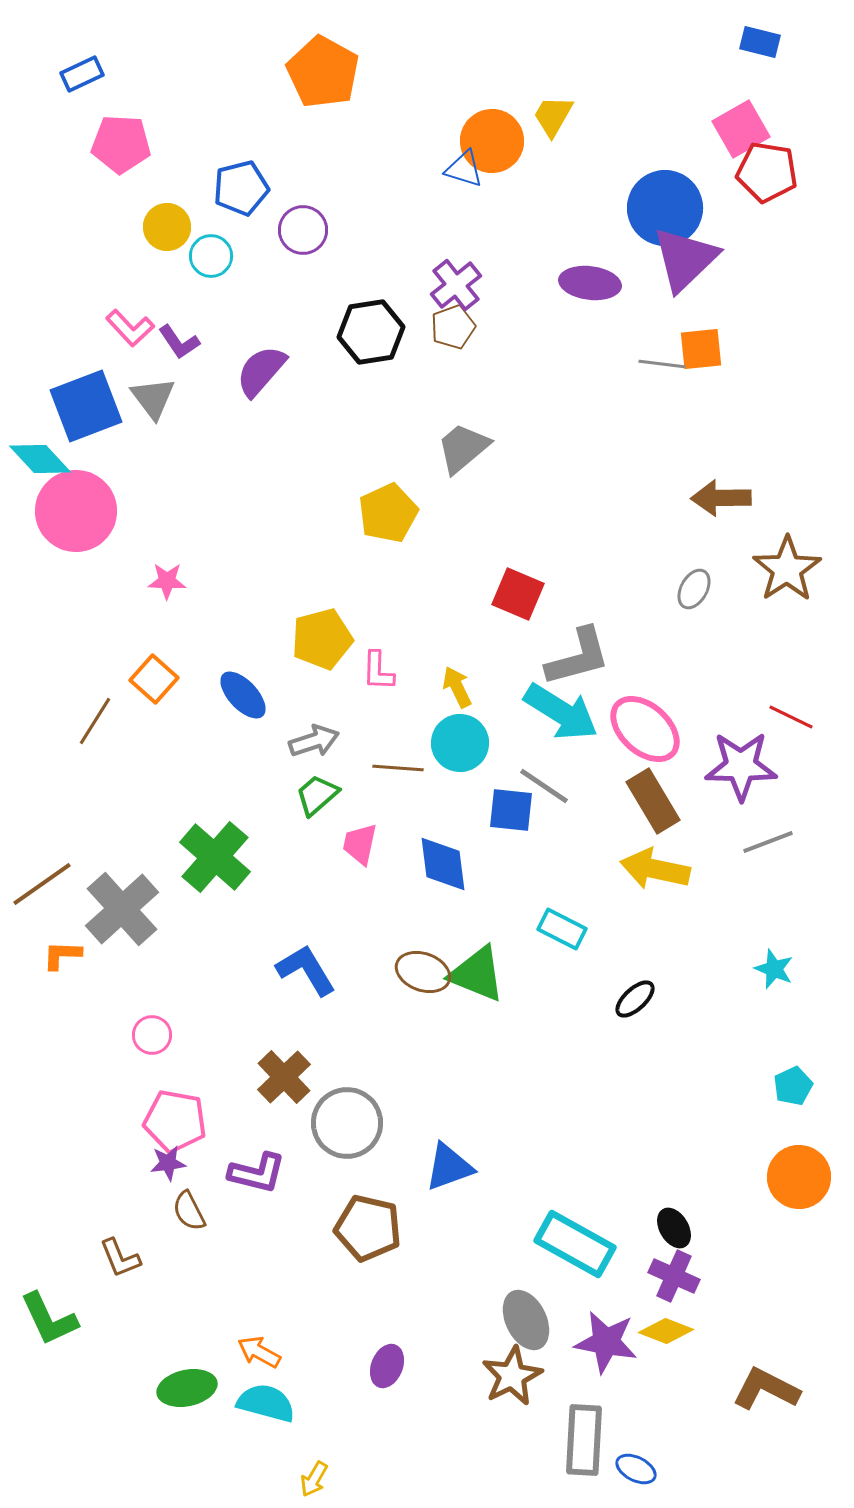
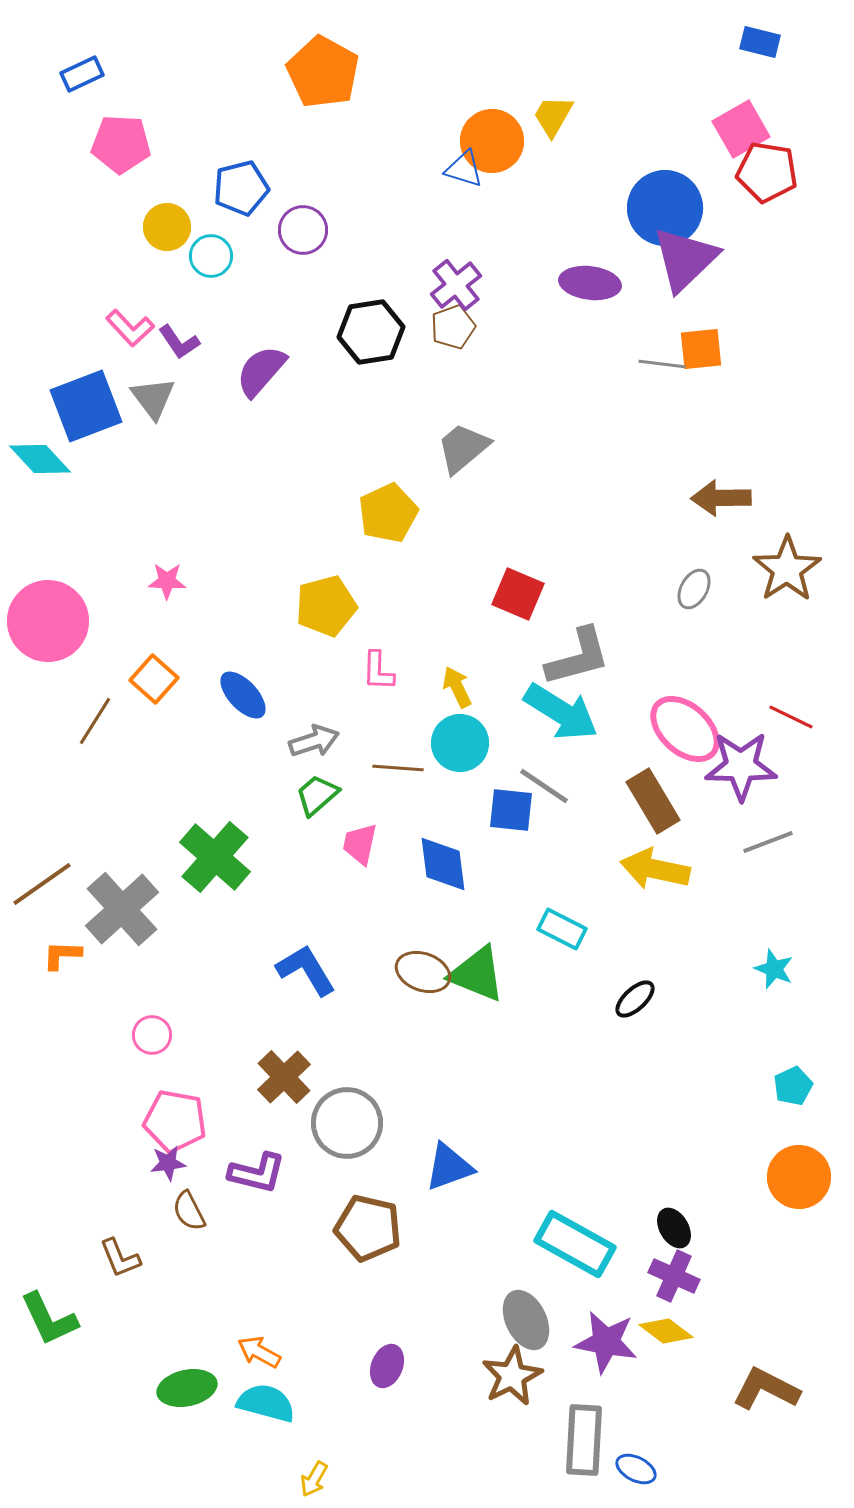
pink circle at (76, 511): moved 28 px left, 110 px down
yellow pentagon at (322, 639): moved 4 px right, 33 px up
pink ellipse at (645, 729): moved 40 px right
yellow diamond at (666, 1331): rotated 16 degrees clockwise
